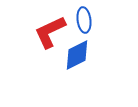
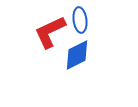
blue ellipse: moved 4 px left
